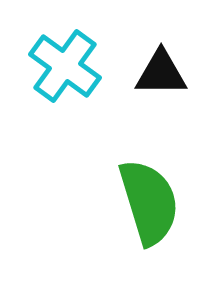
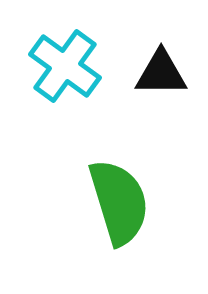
green semicircle: moved 30 px left
